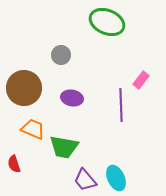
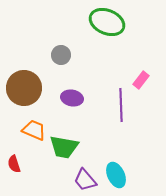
orange trapezoid: moved 1 px right, 1 px down
cyan ellipse: moved 3 px up
